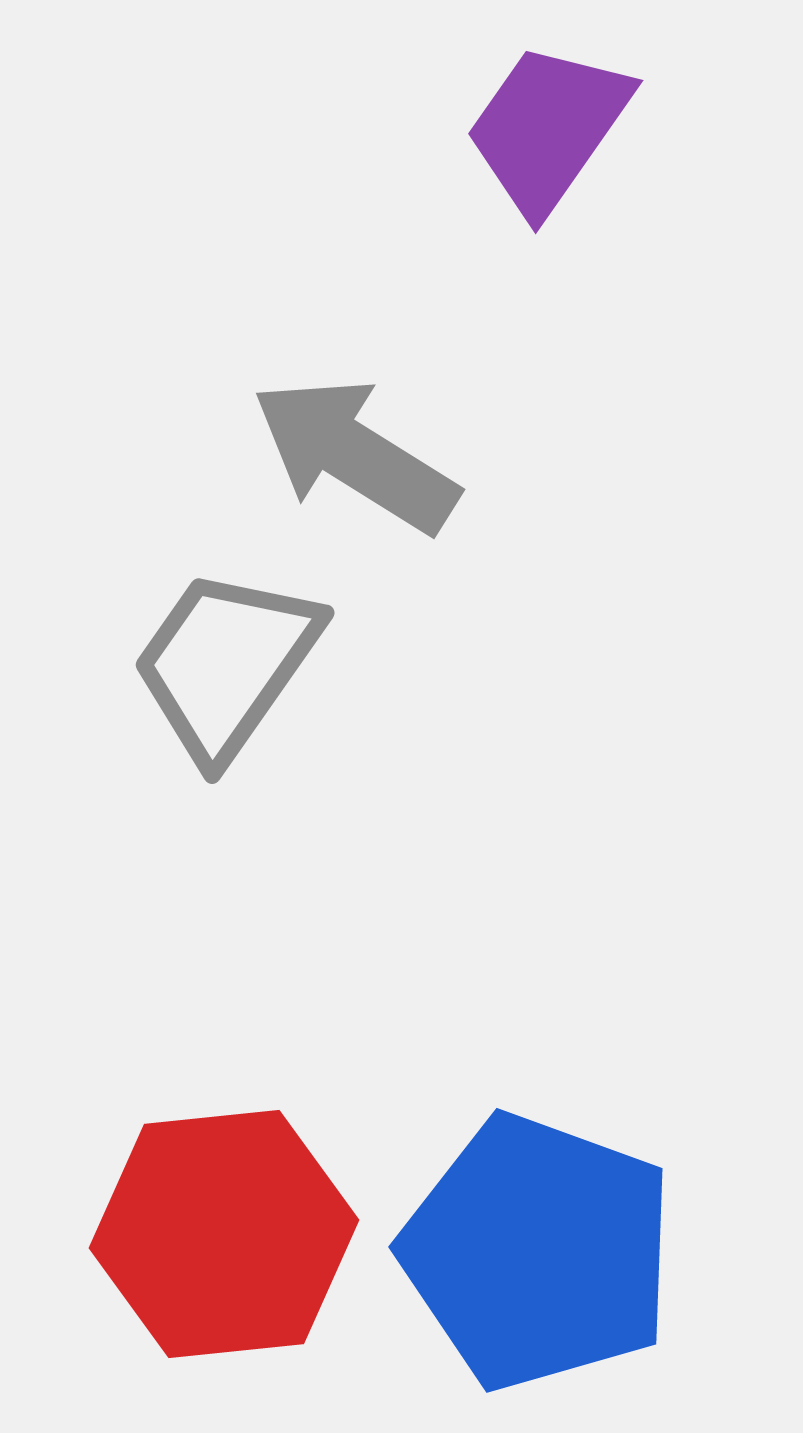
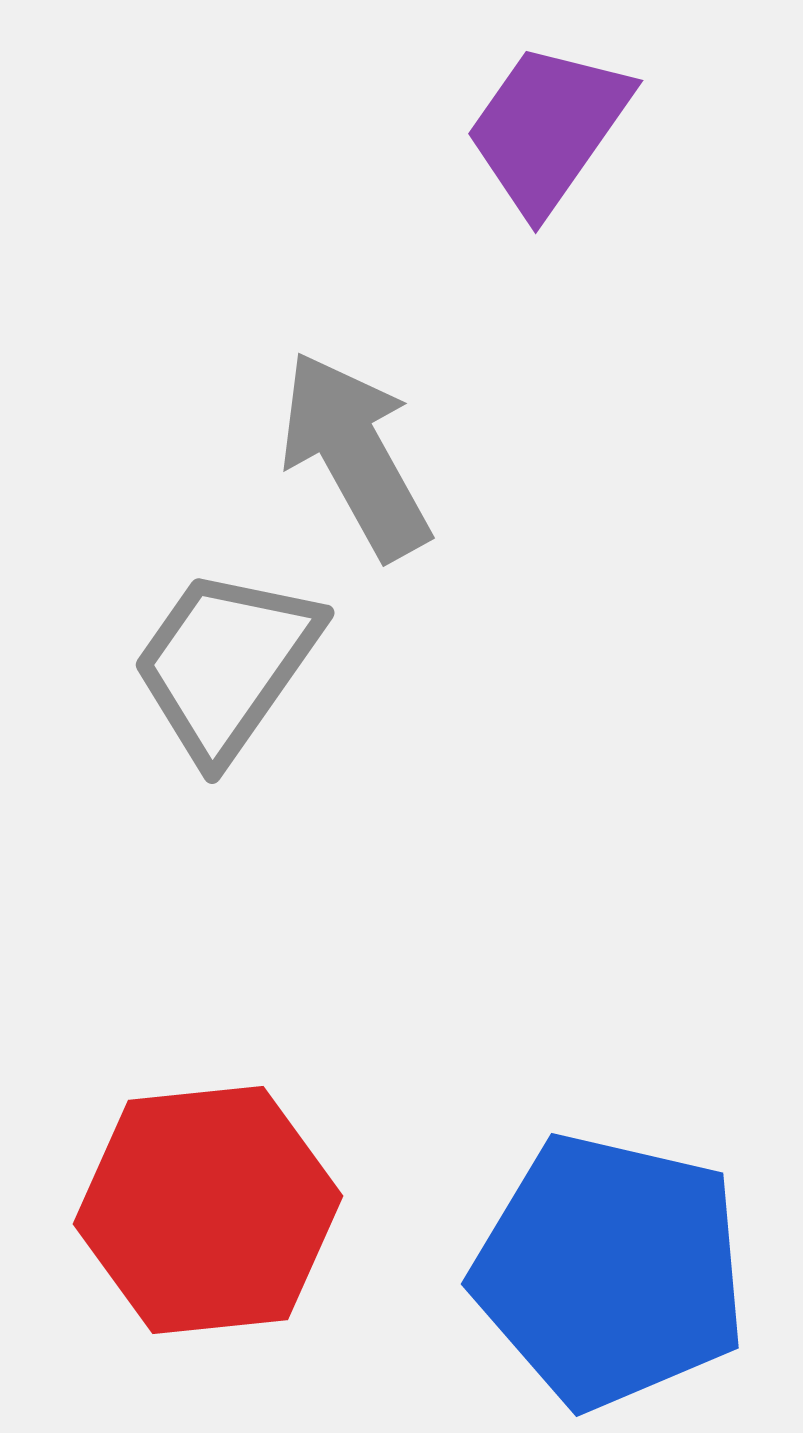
gray arrow: rotated 29 degrees clockwise
red hexagon: moved 16 px left, 24 px up
blue pentagon: moved 72 px right, 19 px down; rotated 7 degrees counterclockwise
